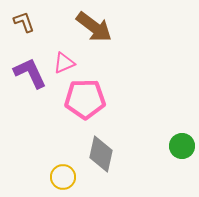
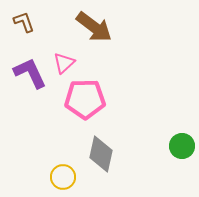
pink triangle: rotated 20 degrees counterclockwise
